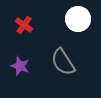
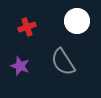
white circle: moved 1 px left, 2 px down
red cross: moved 3 px right, 2 px down; rotated 36 degrees clockwise
